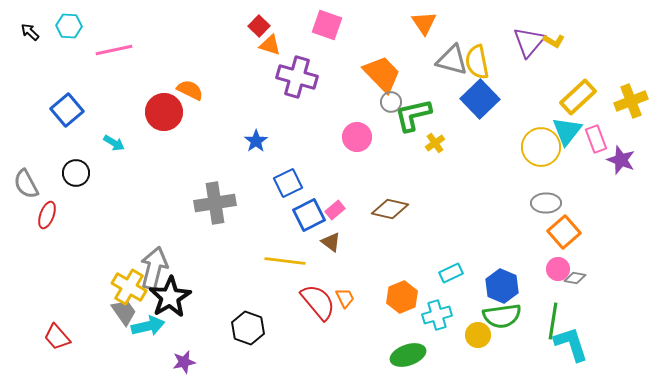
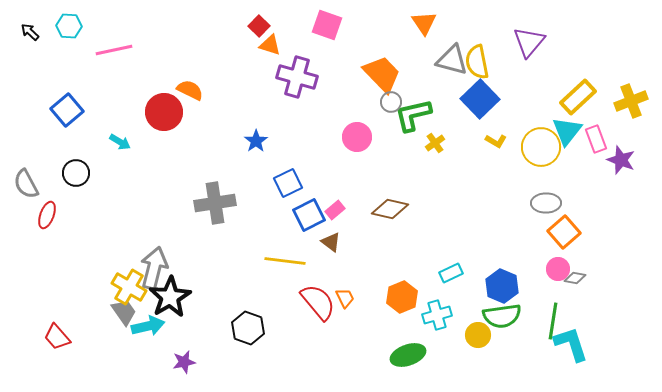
yellow L-shape at (554, 41): moved 58 px left, 100 px down
cyan arrow at (114, 143): moved 6 px right, 1 px up
